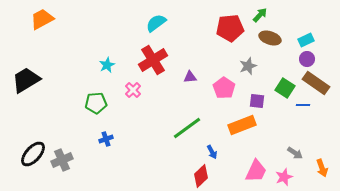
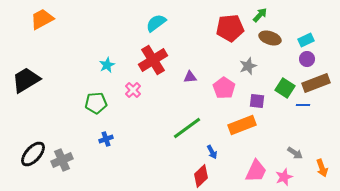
brown rectangle: rotated 56 degrees counterclockwise
